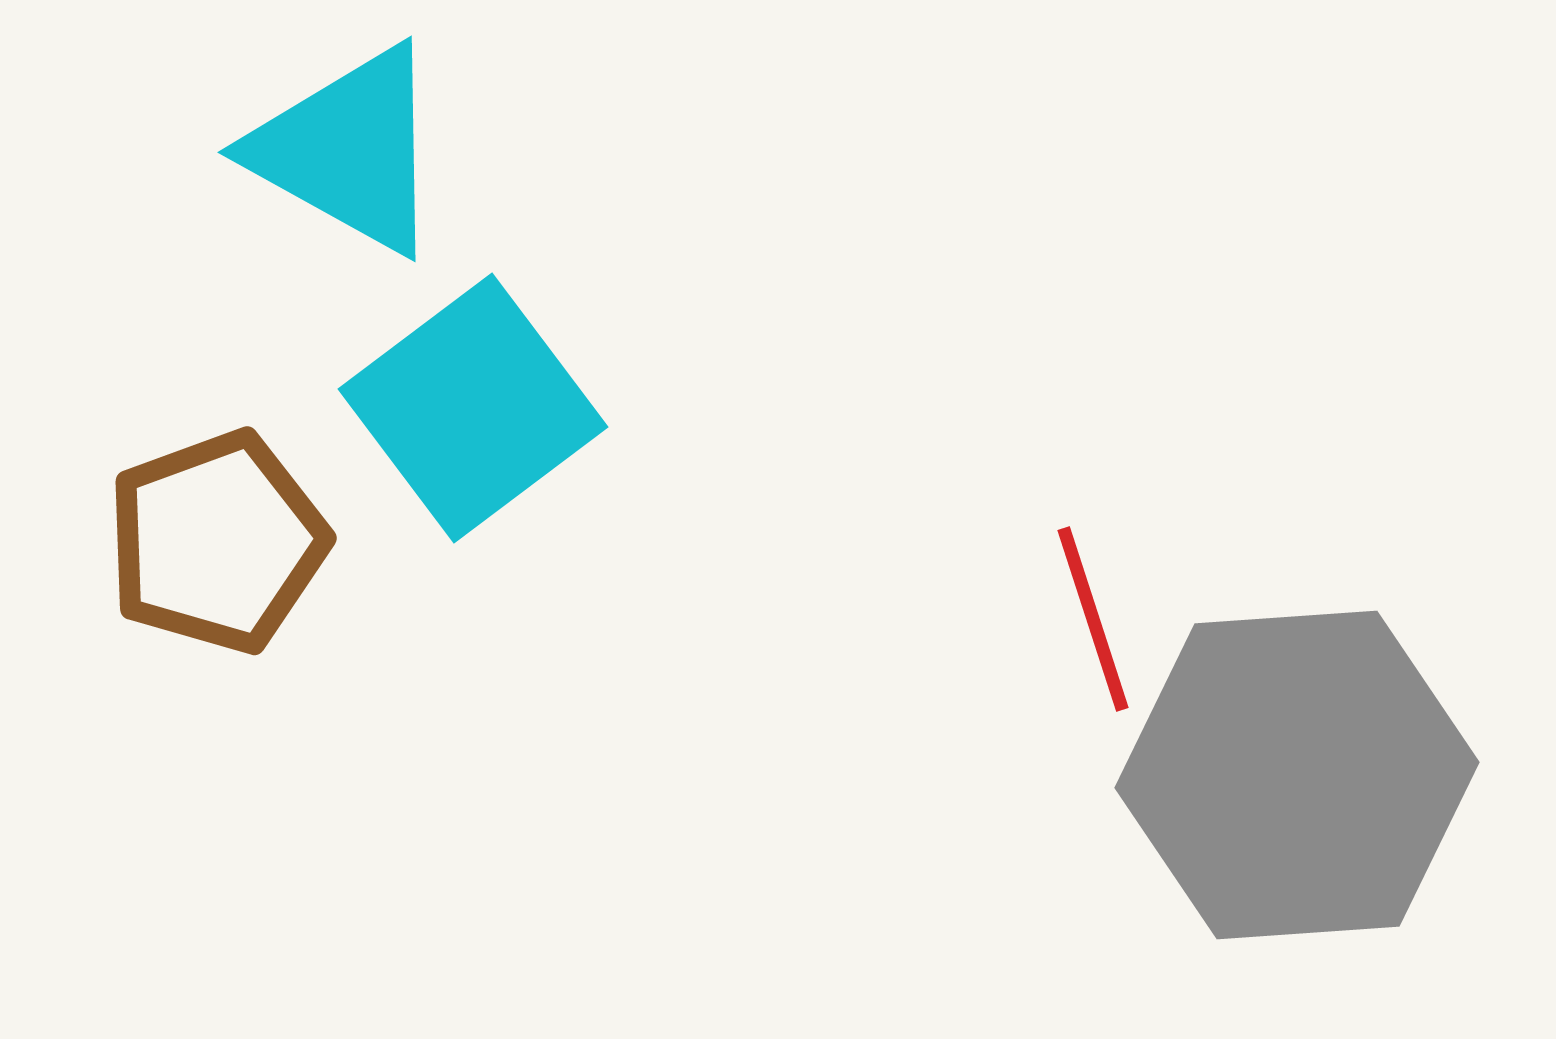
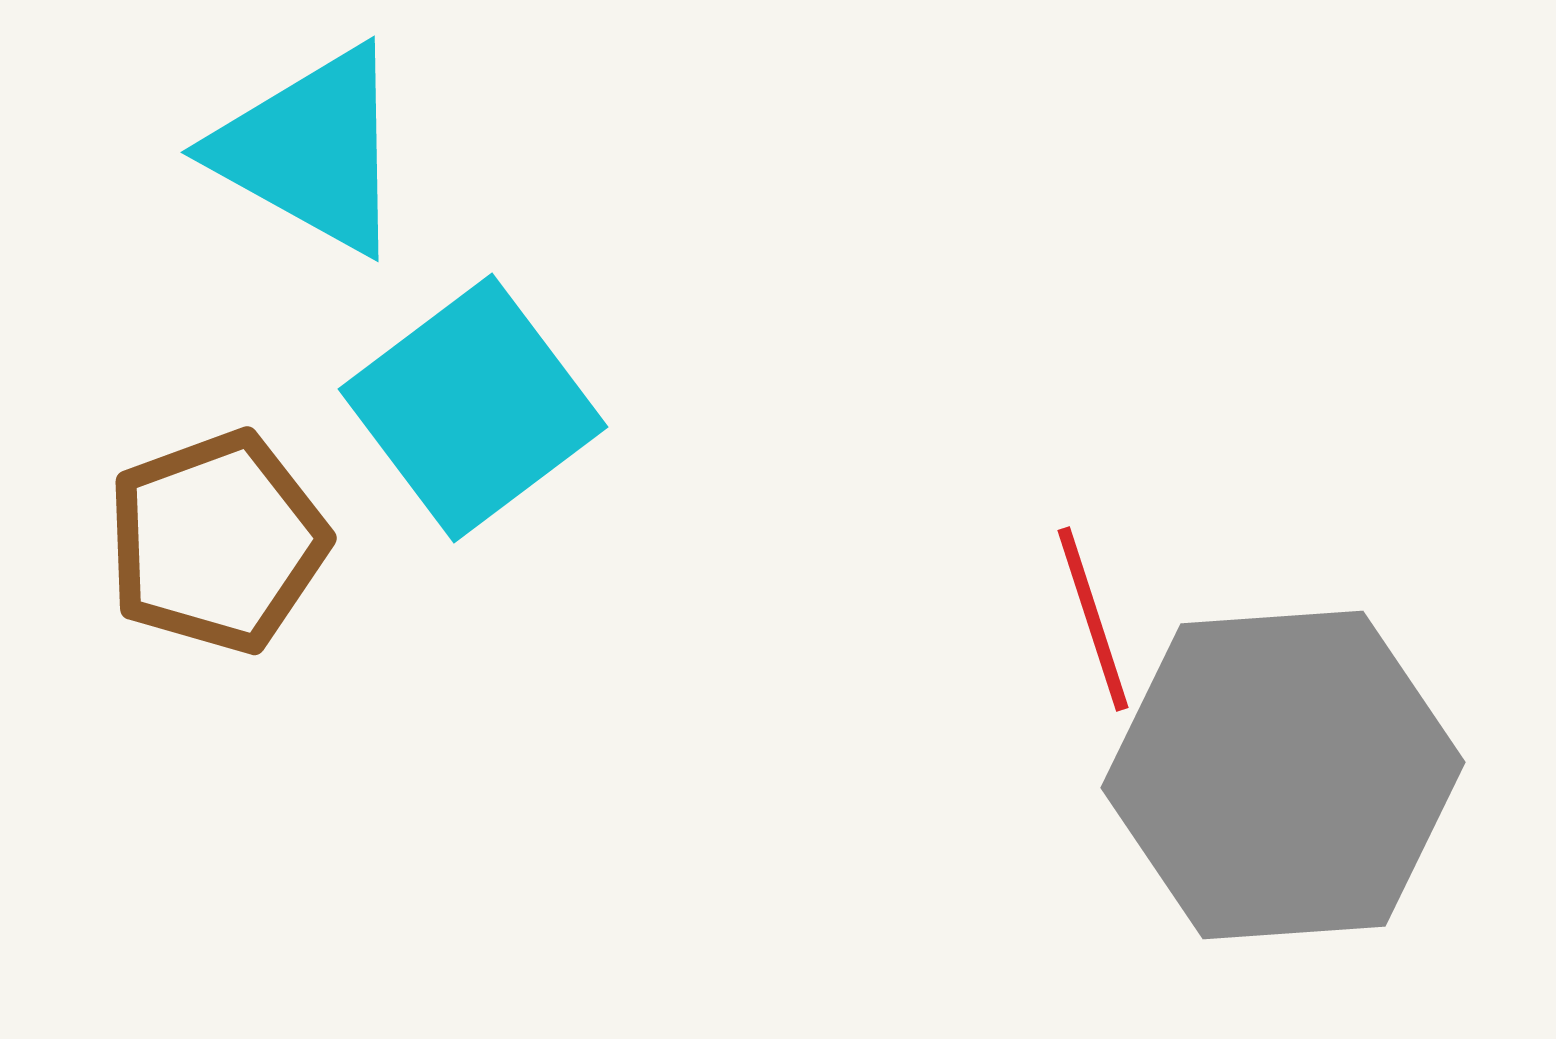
cyan triangle: moved 37 px left
gray hexagon: moved 14 px left
